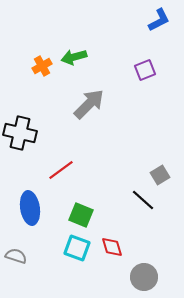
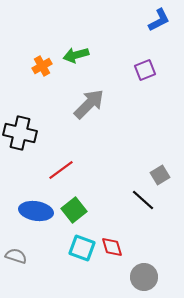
green arrow: moved 2 px right, 2 px up
blue ellipse: moved 6 px right, 3 px down; rotated 72 degrees counterclockwise
green square: moved 7 px left, 5 px up; rotated 30 degrees clockwise
cyan square: moved 5 px right
